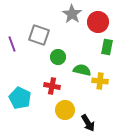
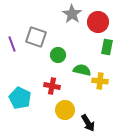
gray square: moved 3 px left, 2 px down
green circle: moved 2 px up
